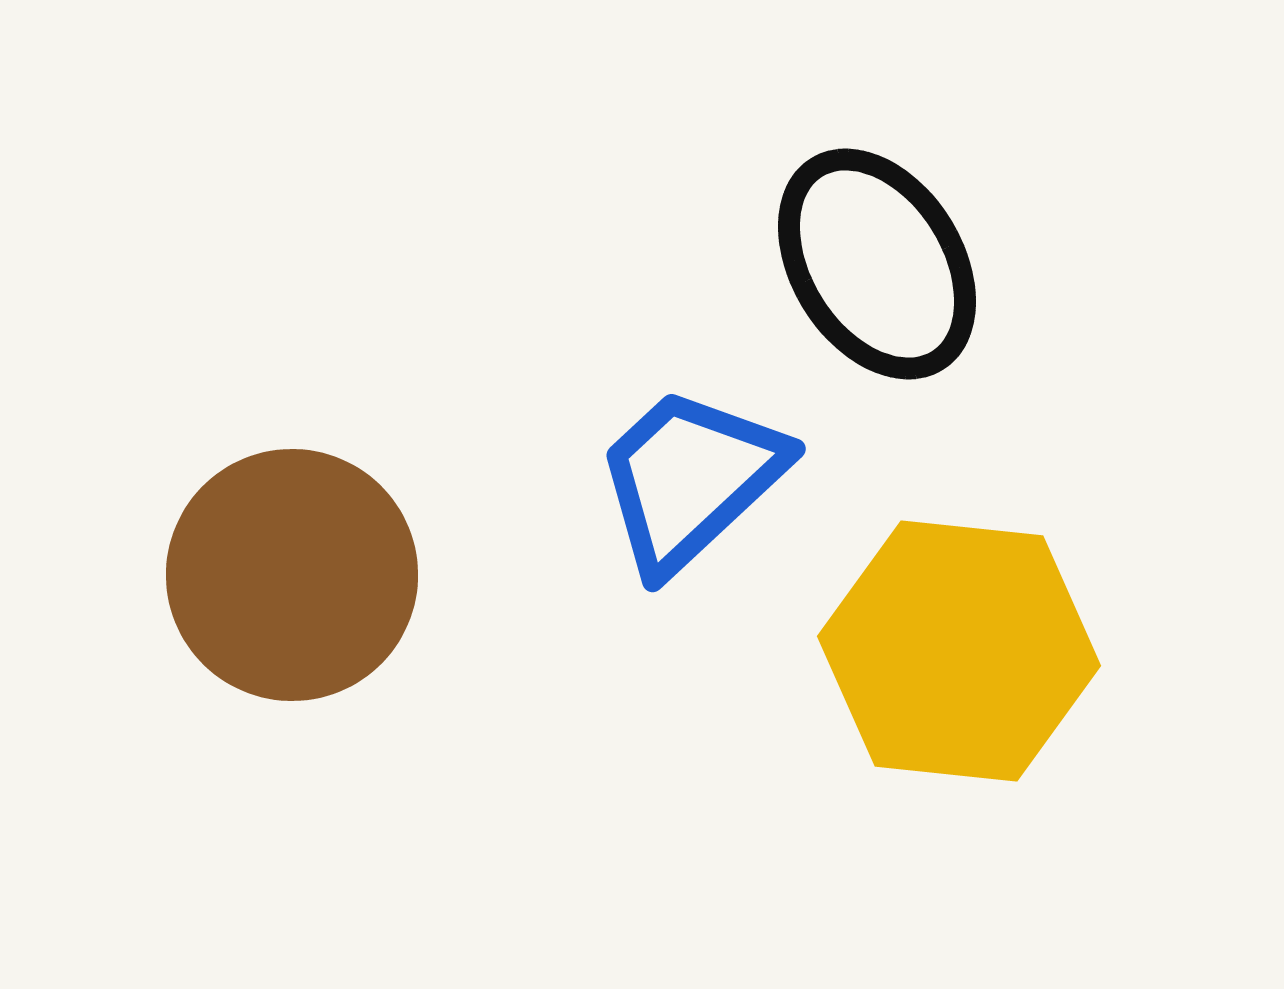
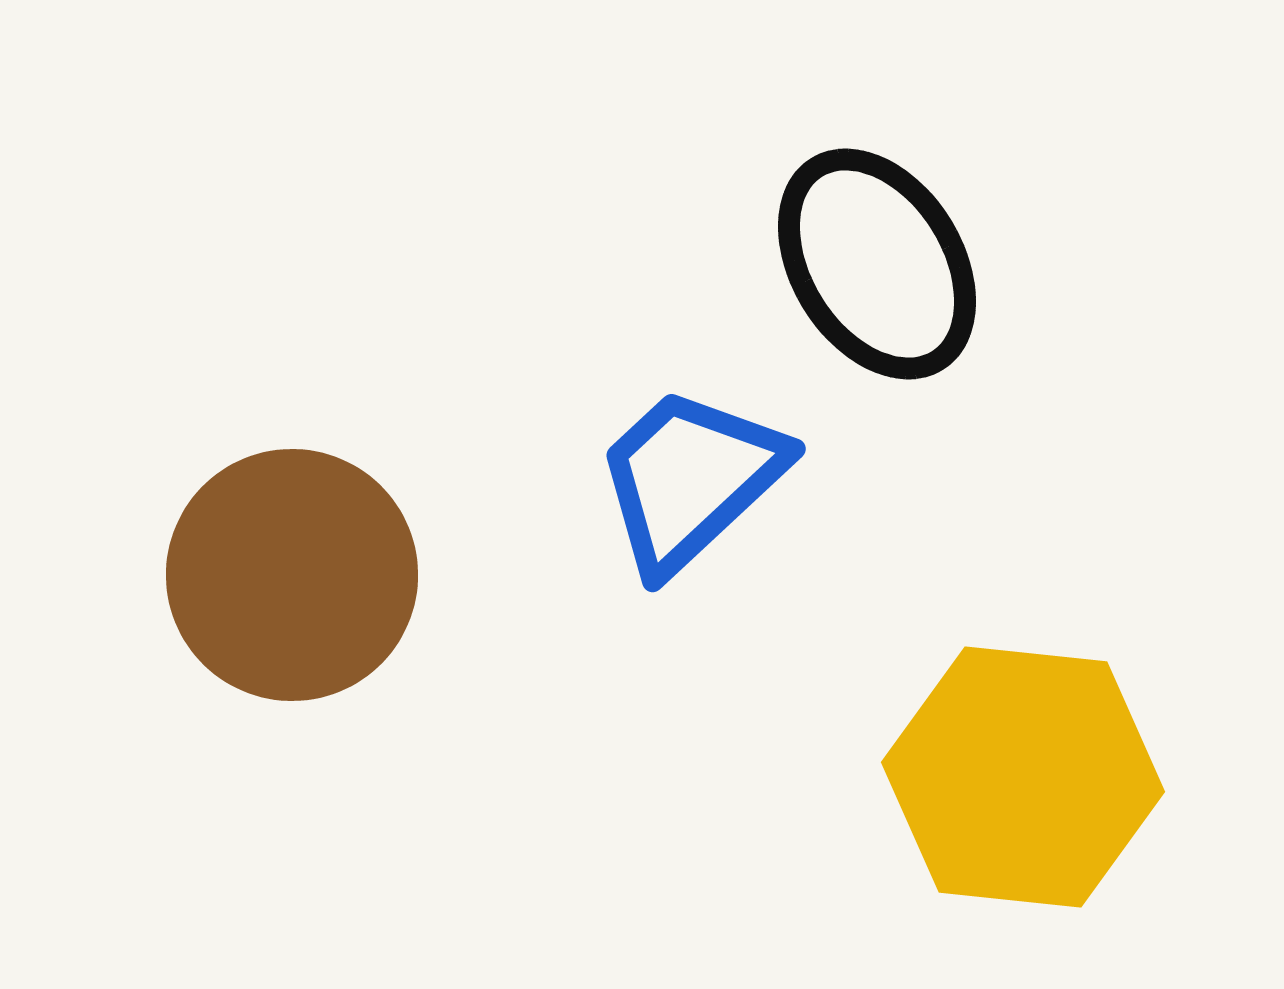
yellow hexagon: moved 64 px right, 126 px down
